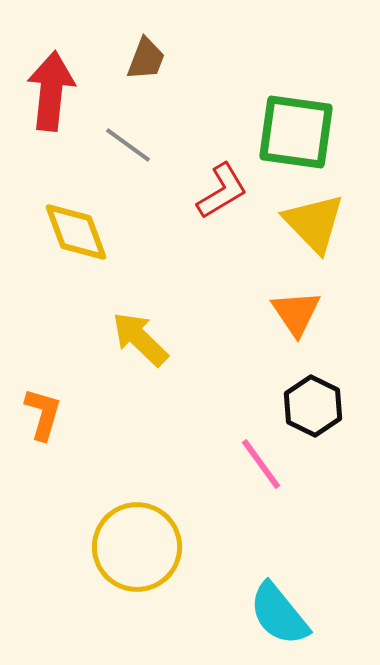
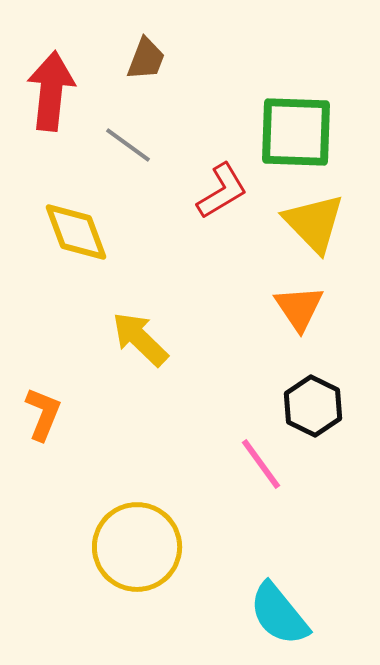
green square: rotated 6 degrees counterclockwise
orange triangle: moved 3 px right, 5 px up
orange L-shape: rotated 6 degrees clockwise
